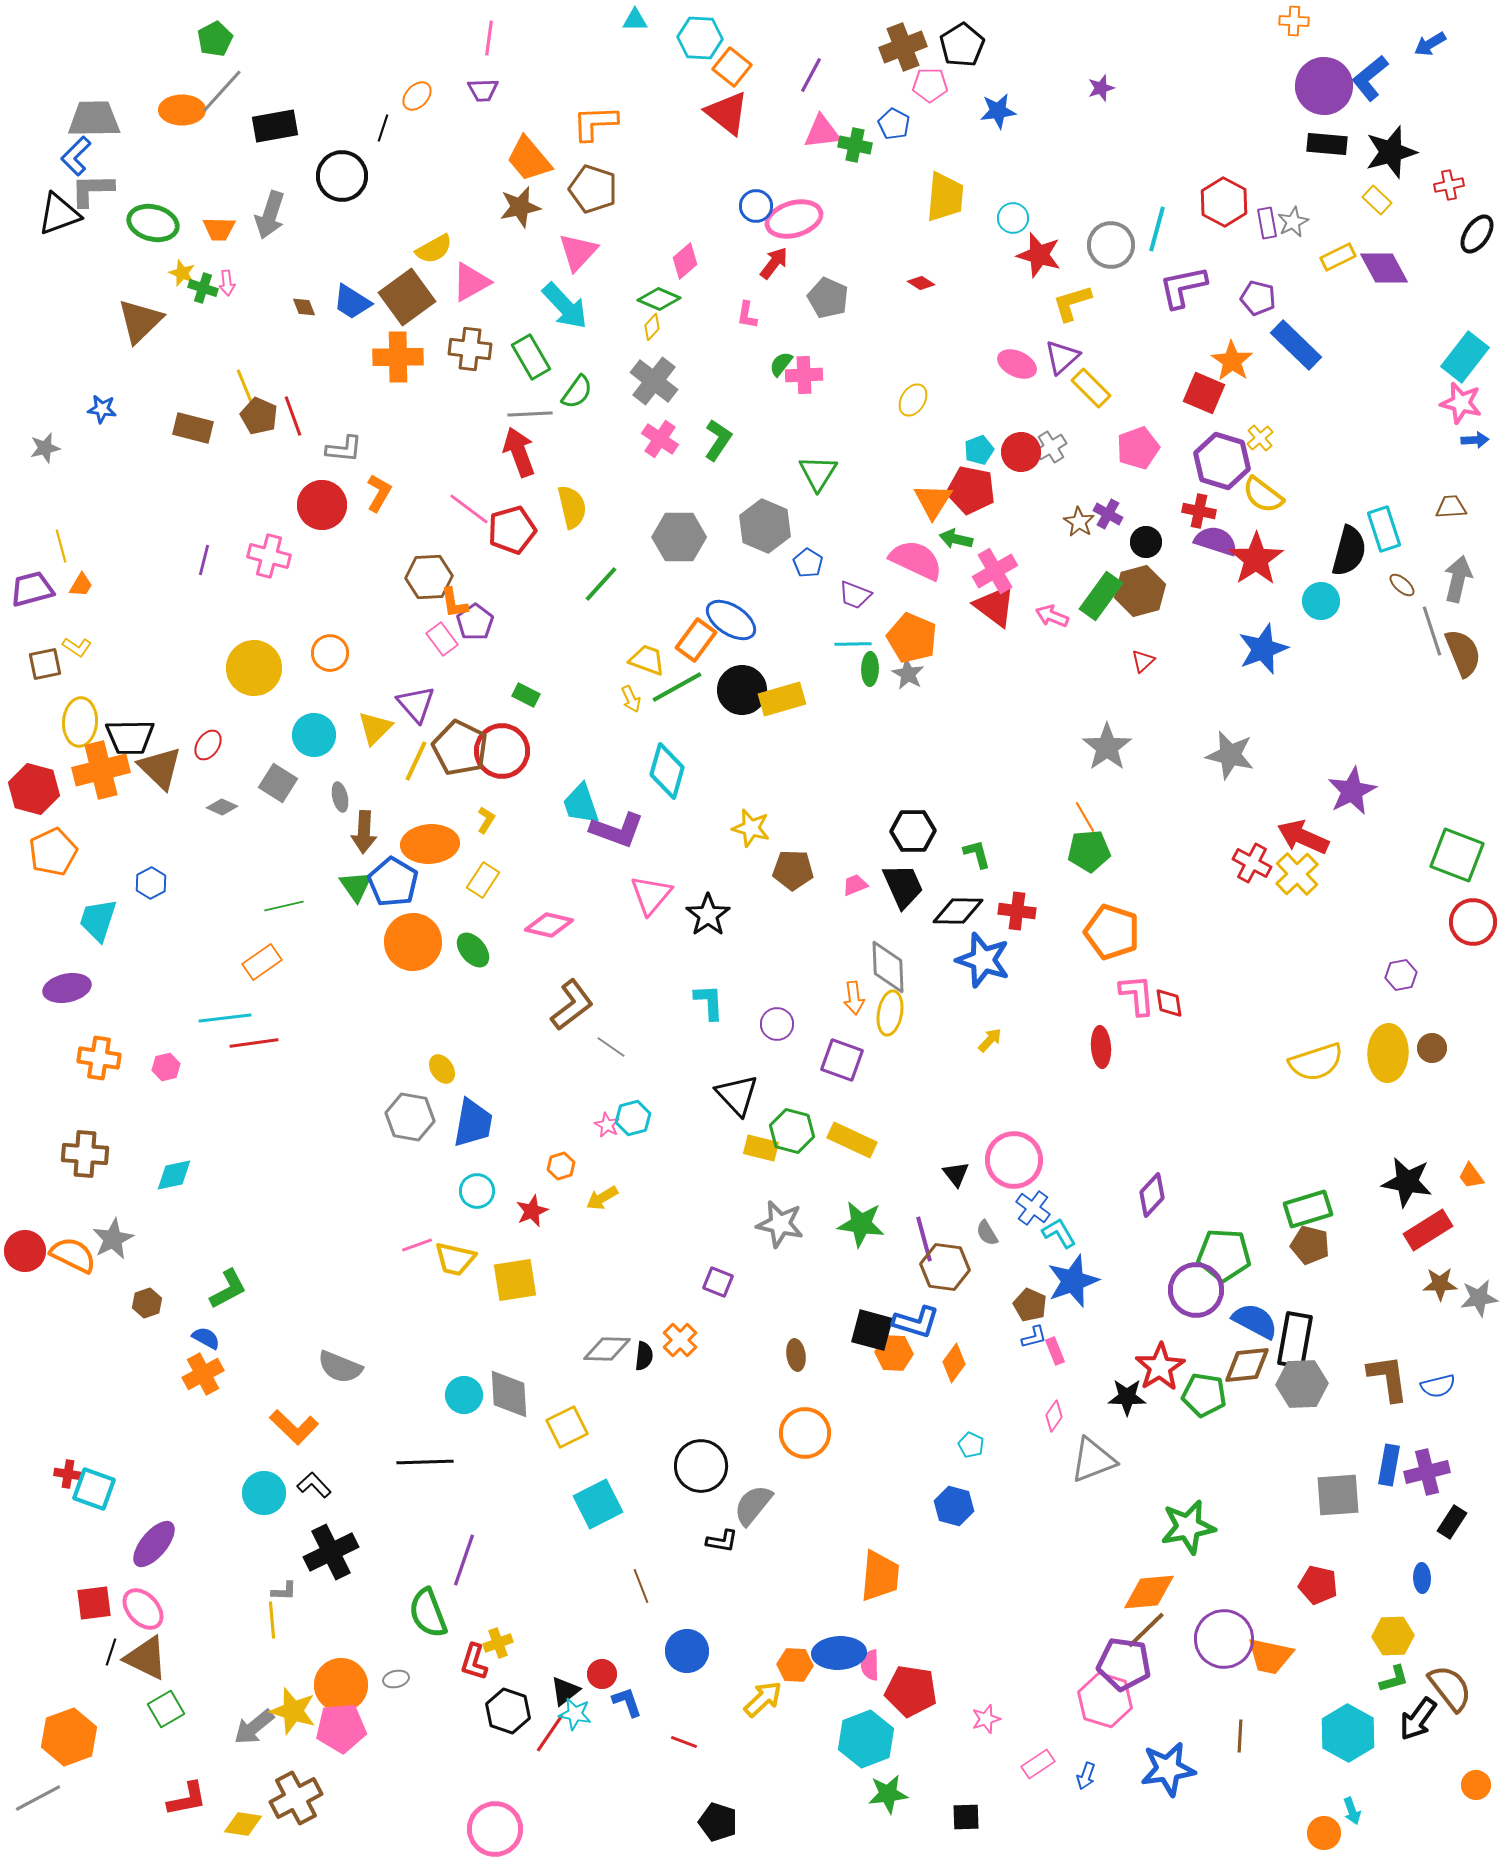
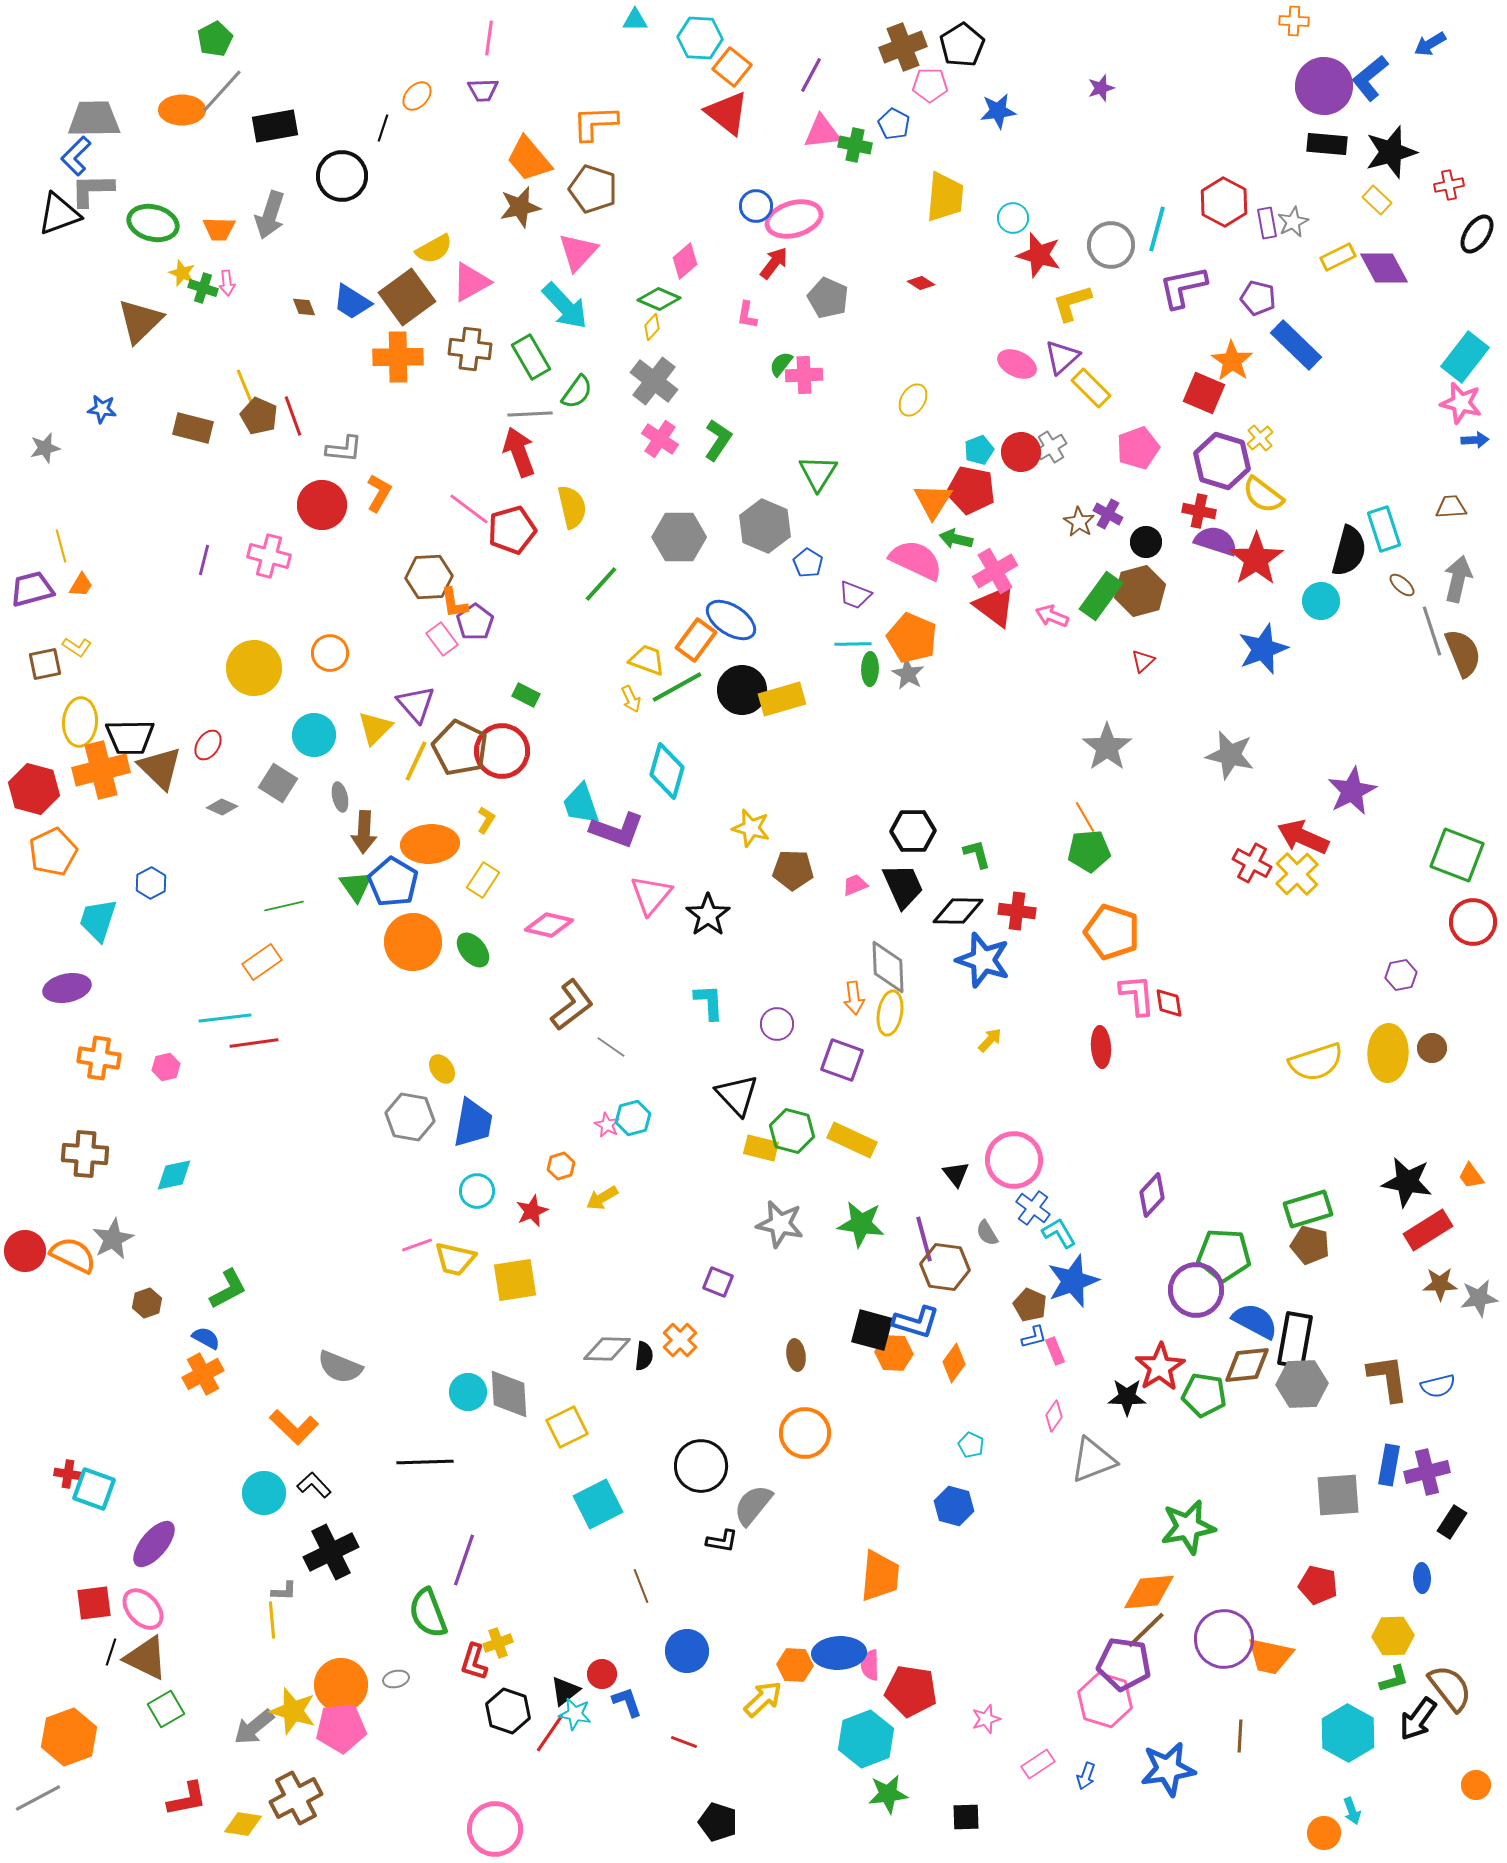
cyan circle at (464, 1395): moved 4 px right, 3 px up
